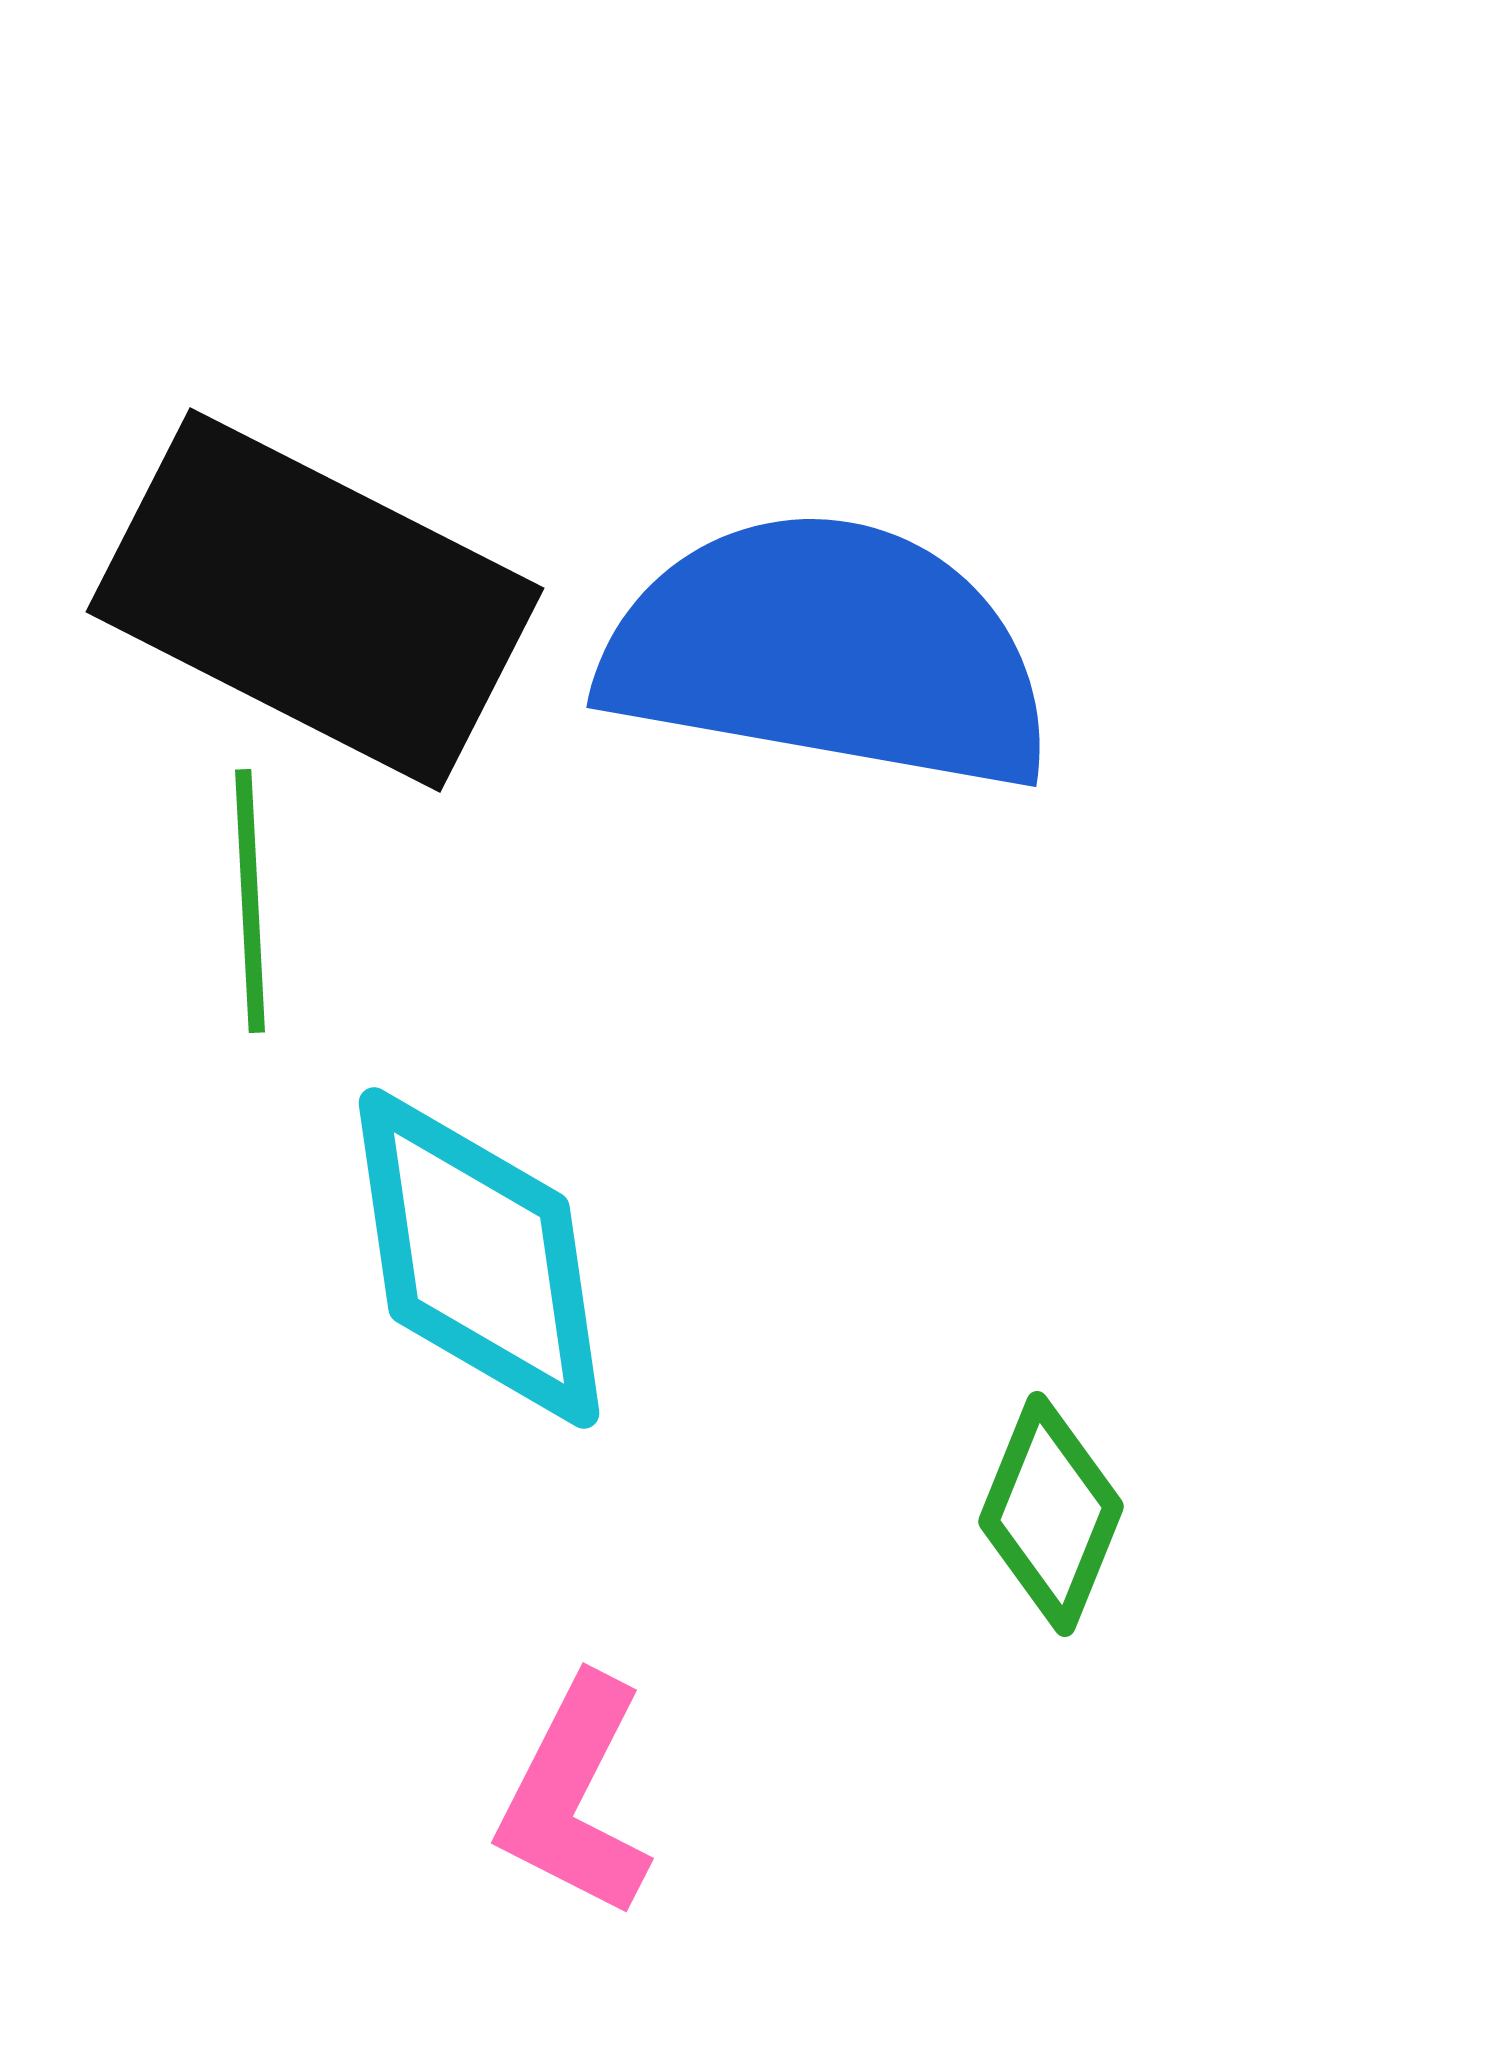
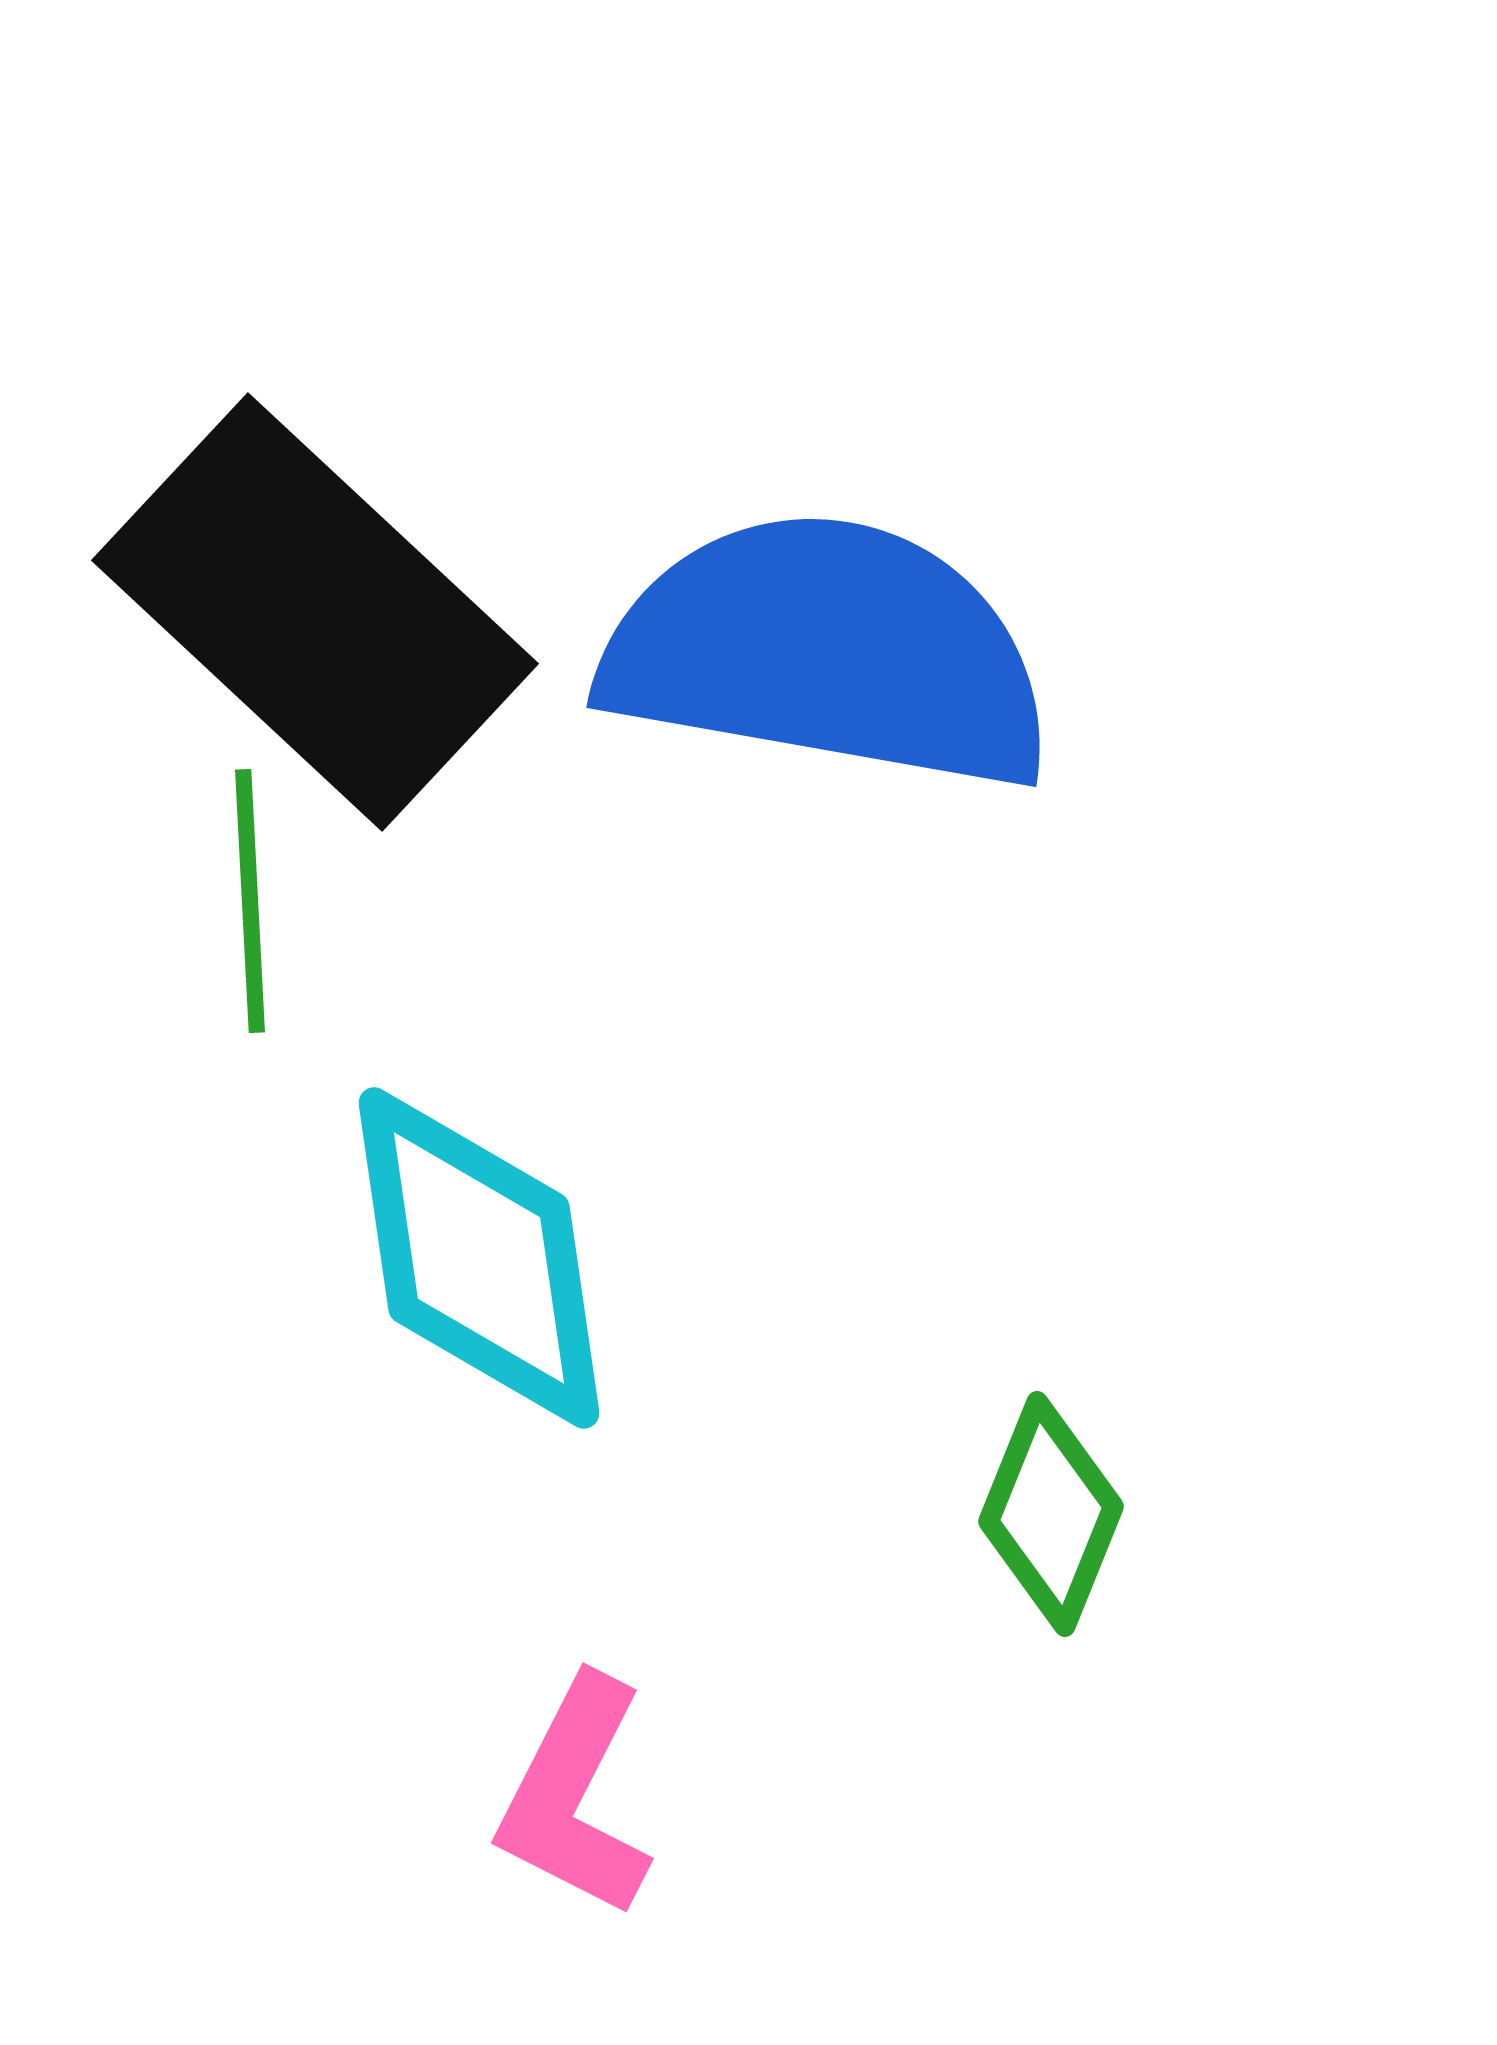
black rectangle: moved 12 px down; rotated 16 degrees clockwise
